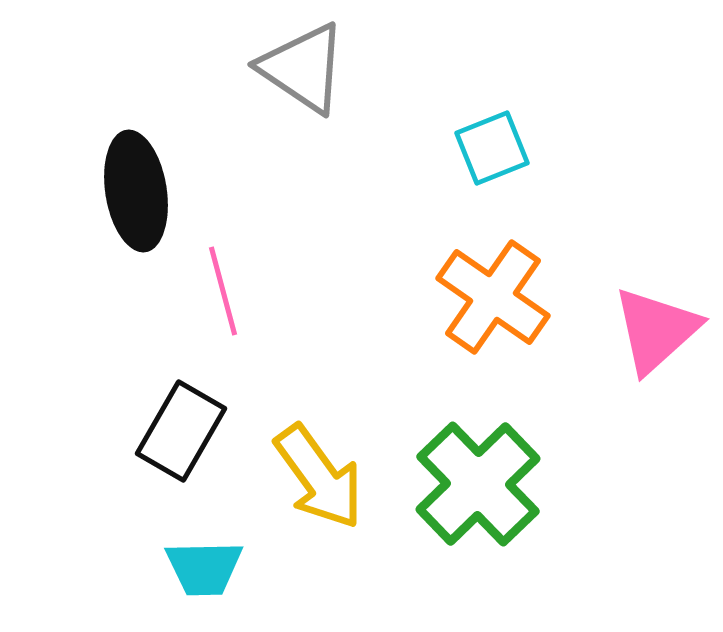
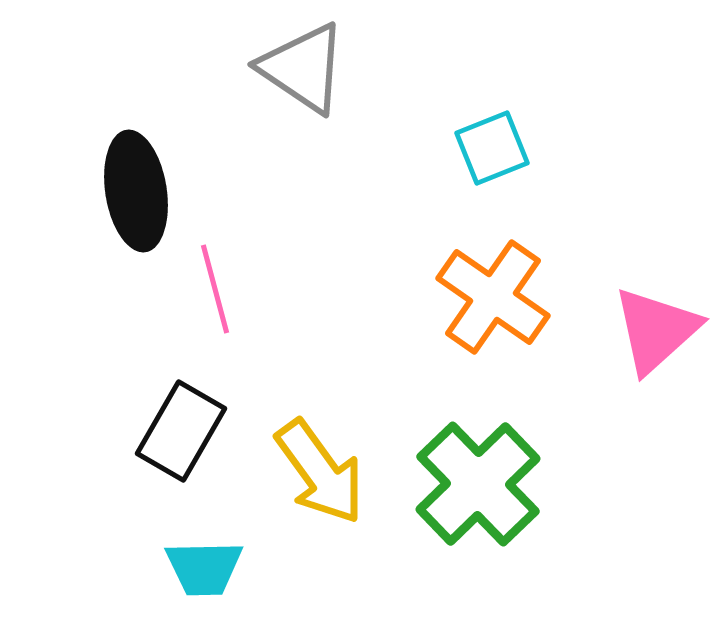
pink line: moved 8 px left, 2 px up
yellow arrow: moved 1 px right, 5 px up
